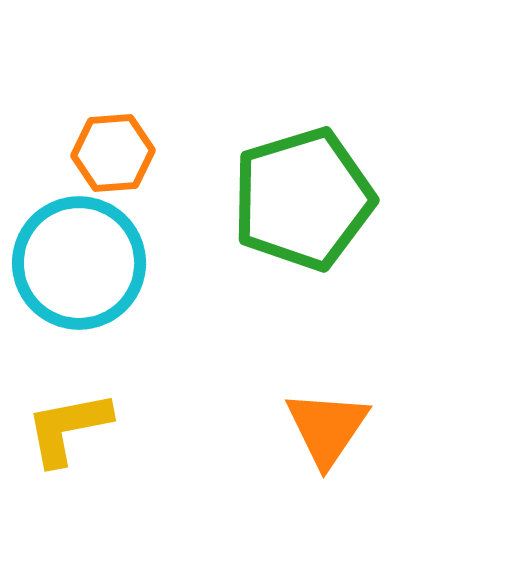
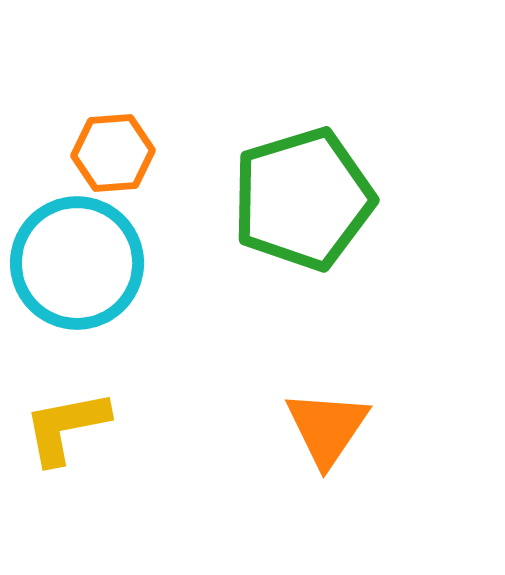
cyan circle: moved 2 px left
yellow L-shape: moved 2 px left, 1 px up
